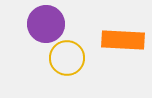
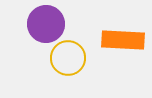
yellow circle: moved 1 px right
